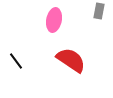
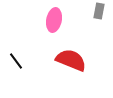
red semicircle: rotated 12 degrees counterclockwise
